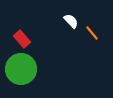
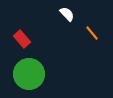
white semicircle: moved 4 px left, 7 px up
green circle: moved 8 px right, 5 px down
